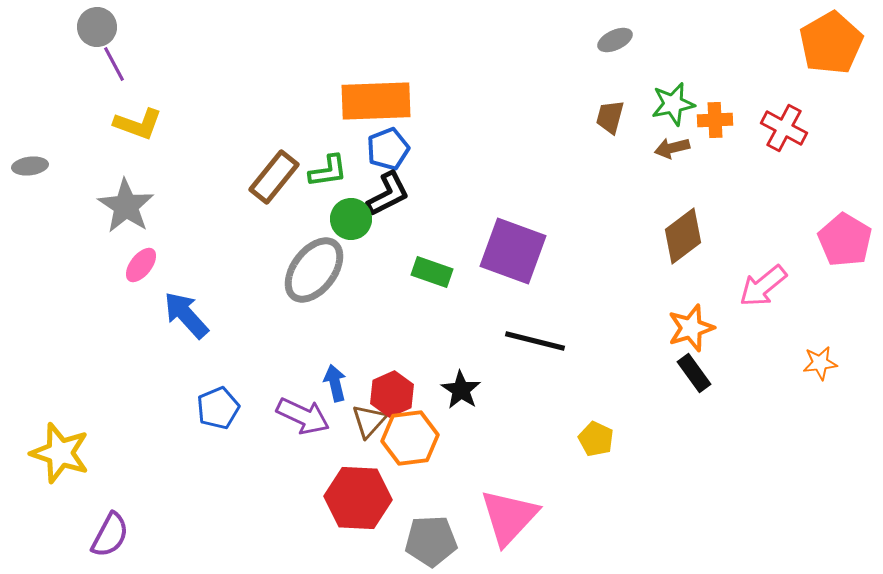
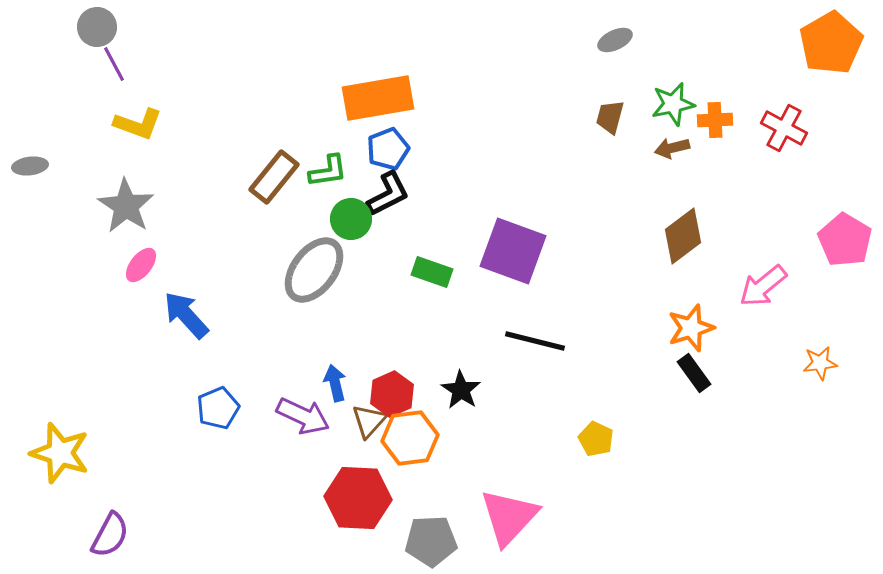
orange rectangle at (376, 101): moved 2 px right, 3 px up; rotated 8 degrees counterclockwise
